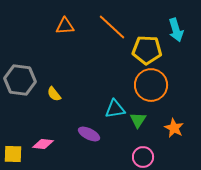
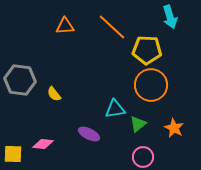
cyan arrow: moved 6 px left, 13 px up
green triangle: moved 4 px down; rotated 18 degrees clockwise
